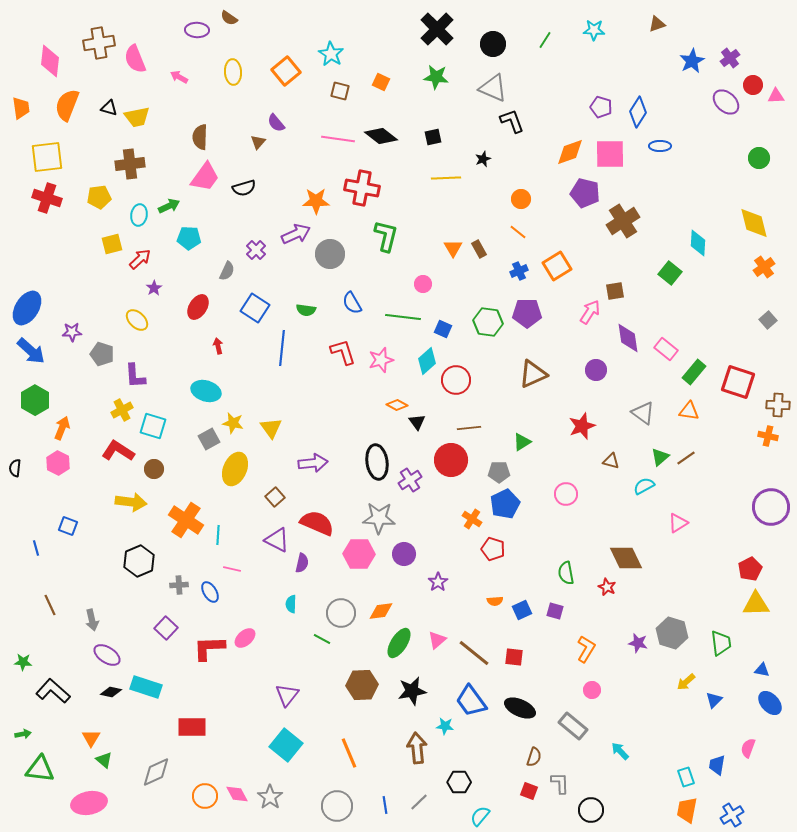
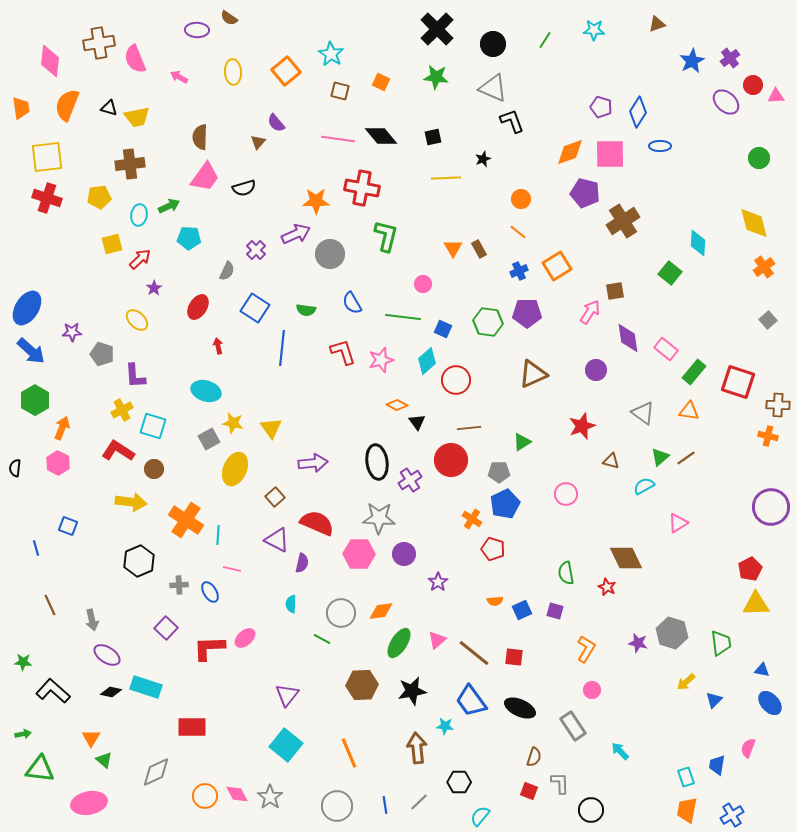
black diamond at (381, 136): rotated 12 degrees clockwise
gray rectangle at (573, 726): rotated 16 degrees clockwise
